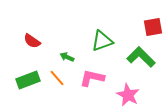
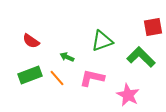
red semicircle: moved 1 px left
green rectangle: moved 2 px right, 5 px up
